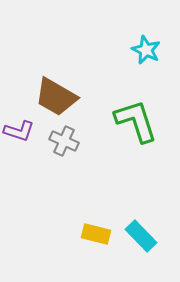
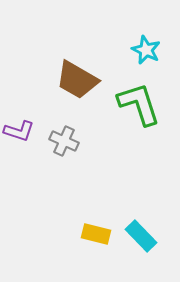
brown trapezoid: moved 21 px right, 17 px up
green L-shape: moved 3 px right, 17 px up
